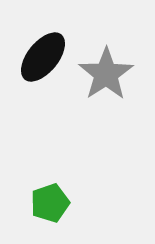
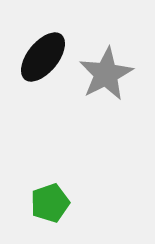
gray star: rotated 6 degrees clockwise
